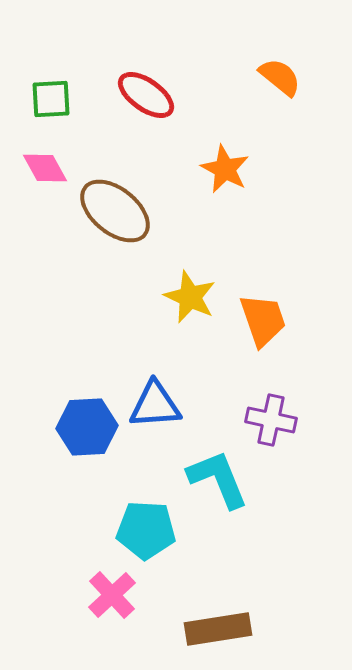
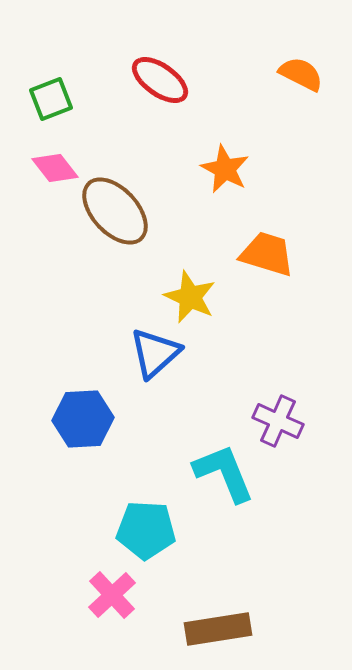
orange semicircle: moved 21 px right, 3 px up; rotated 12 degrees counterclockwise
red ellipse: moved 14 px right, 15 px up
green square: rotated 18 degrees counterclockwise
pink diamond: moved 10 px right; rotated 9 degrees counterclockwise
brown ellipse: rotated 8 degrees clockwise
orange trapezoid: moved 4 px right, 66 px up; rotated 54 degrees counterclockwise
blue triangle: moved 52 px up; rotated 38 degrees counterclockwise
purple cross: moved 7 px right, 1 px down; rotated 12 degrees clockwise
blue hexagon: moved 4 px left, 8 px up
cyan L-shape: moved 6 px right, 6 px up
